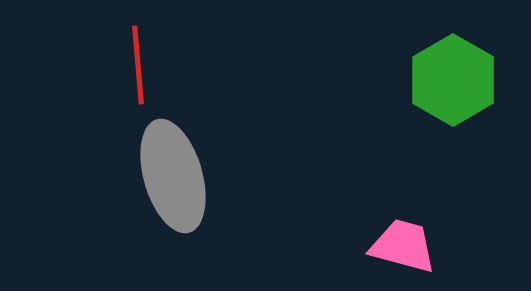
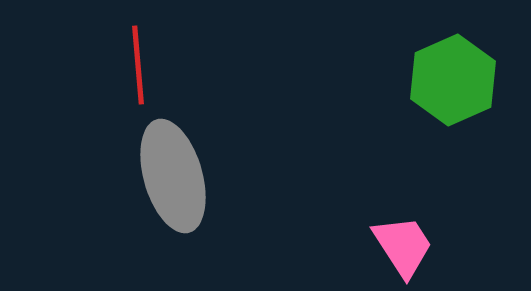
green hexagon: rotated 6 degrees clockwise
pink trapezoid: rotated 42 degrees clockwise
